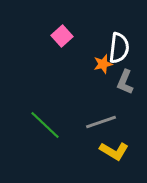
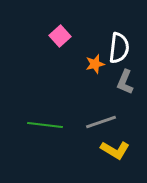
pink square: moved 2 px left
orange star: moved 8 px left
green line: rotated 36 degrees counterclockwise
yellow L-shape: moved 1 px right, 1 px up
